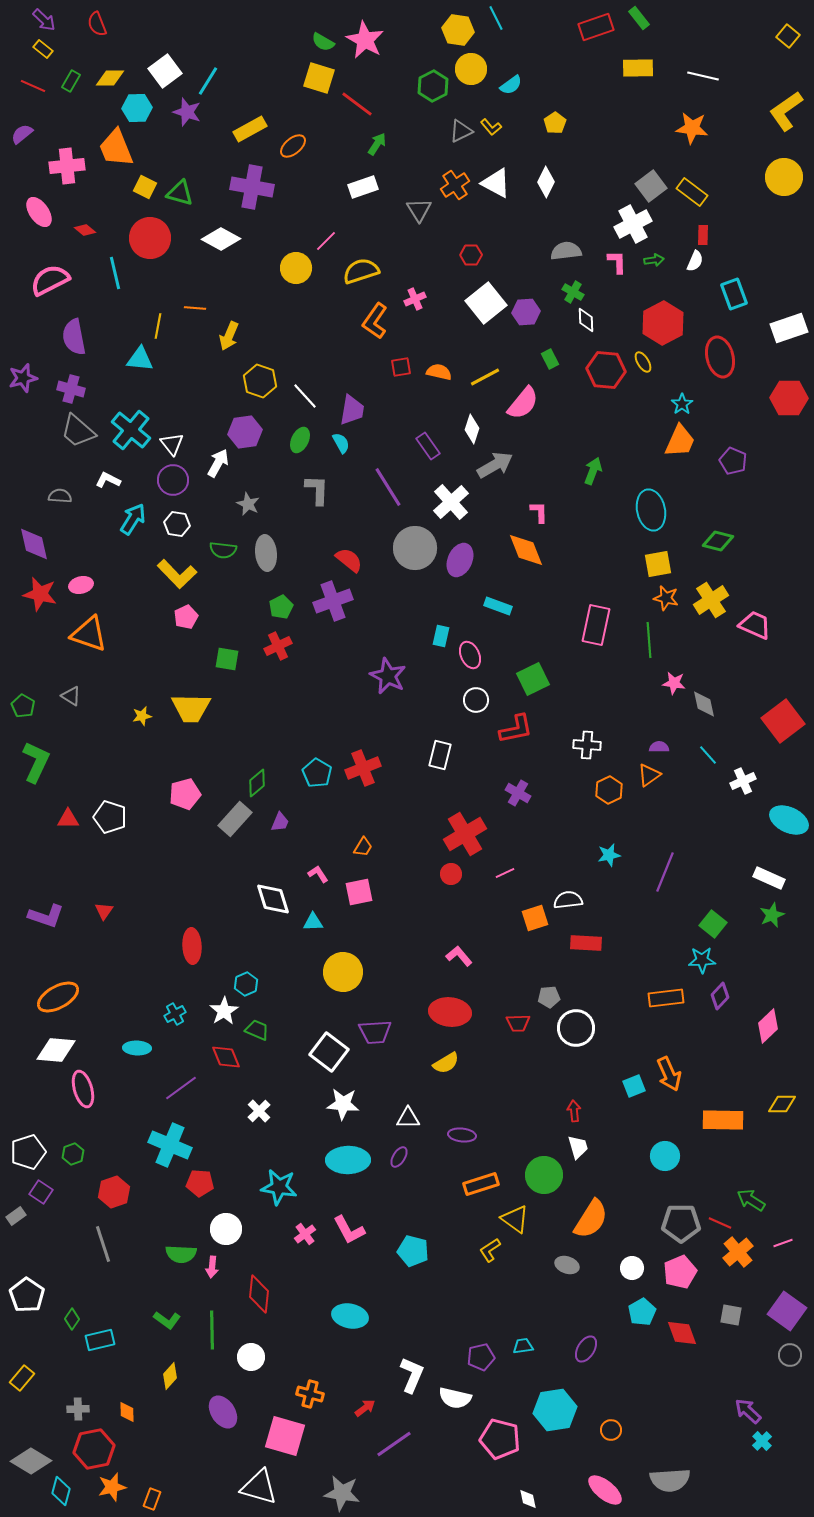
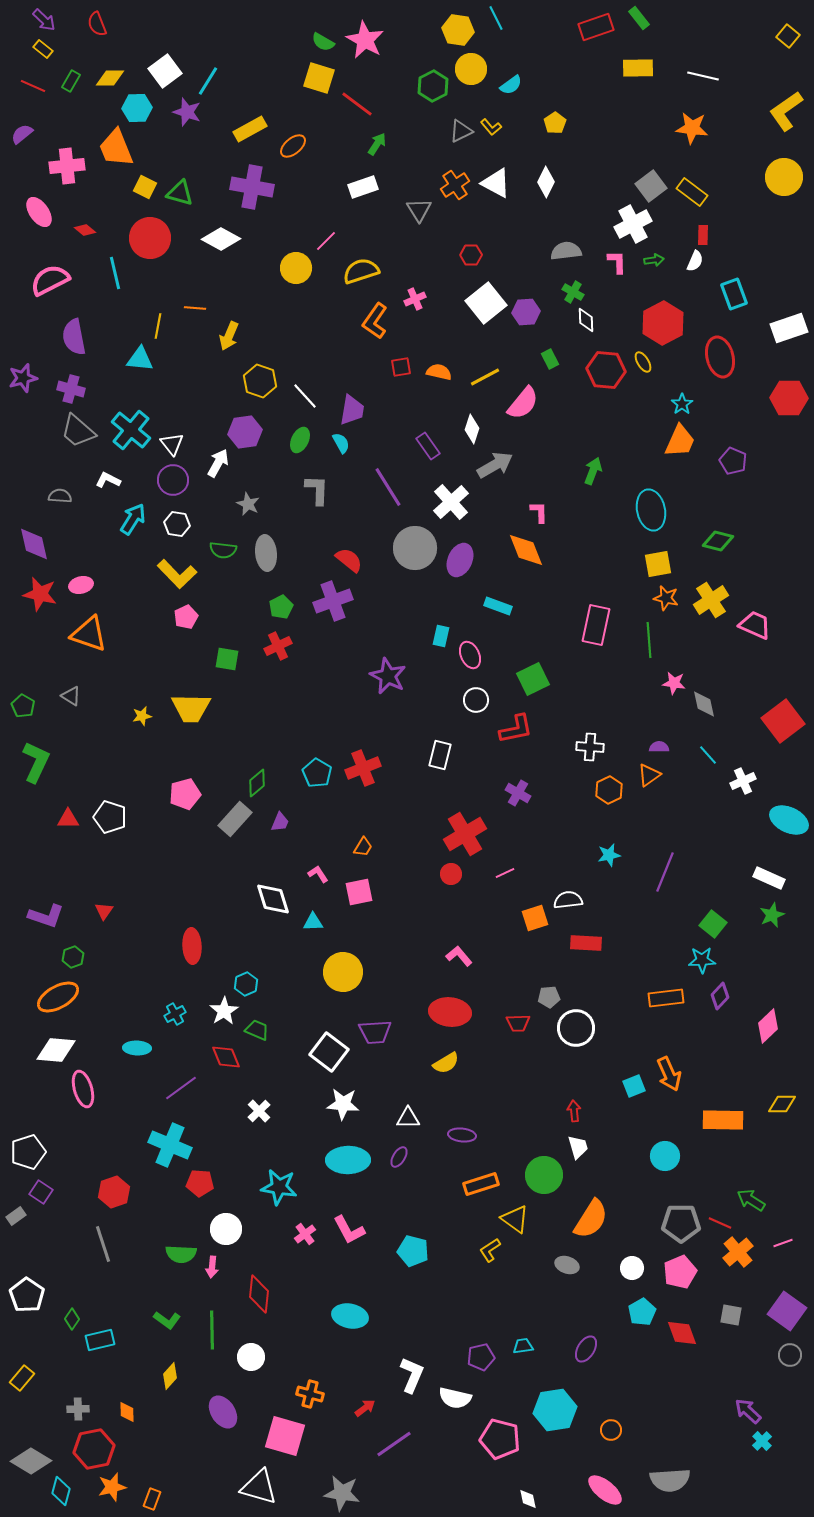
white cross at (587, 745): moved 3 px right, 2 px down
green hexagon at (73, 1154): moved 197 px up
